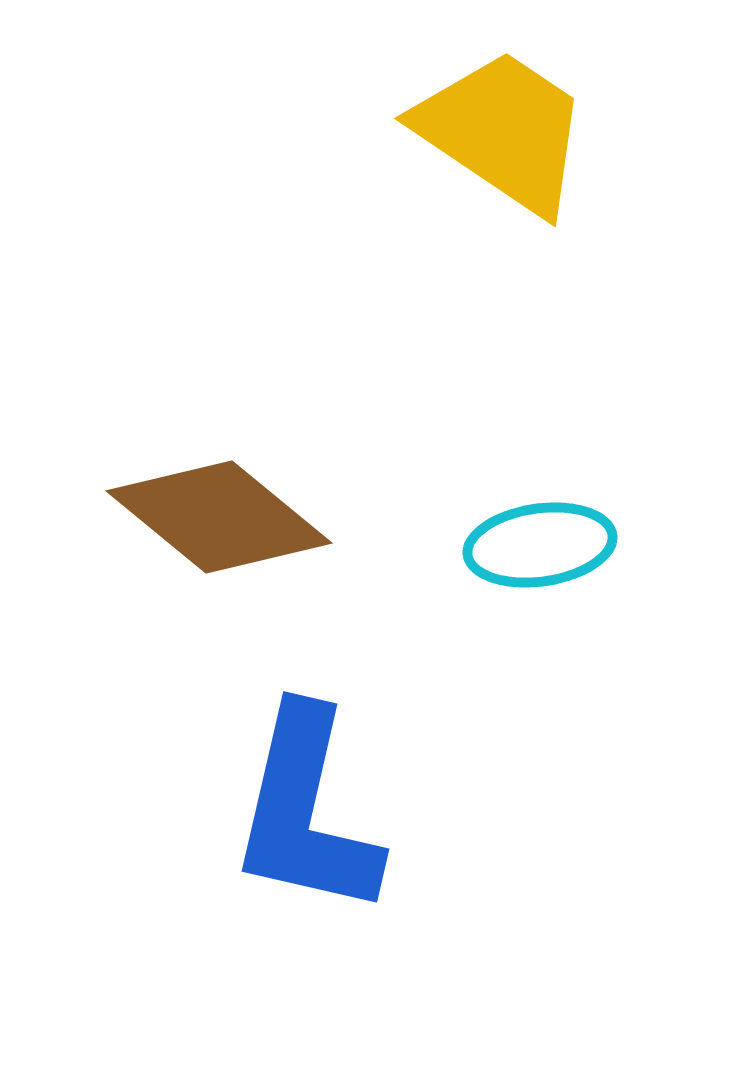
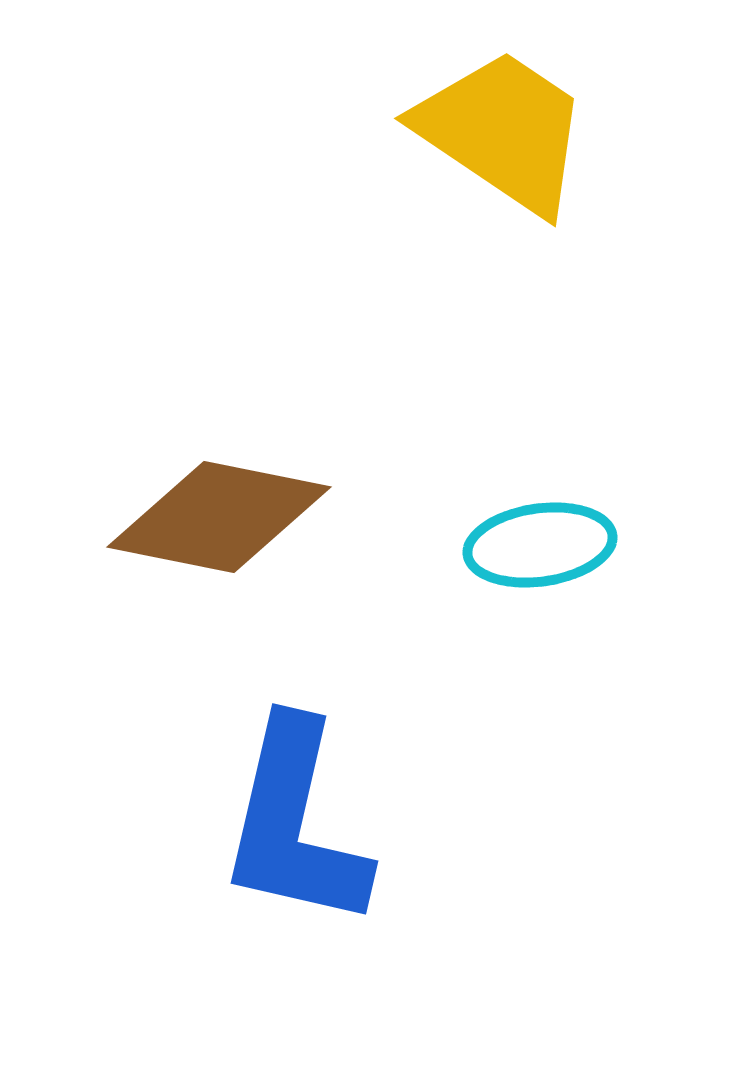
brown diamond: rotated 28 degrees counterclockwise
blue L-shape: moved 11 px left, 12 px down
